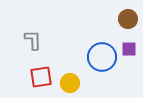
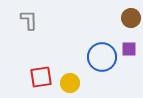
brown circle: moved 3 px right, 1 px up
gray L-shape: moved 4 px left, 20 px up
